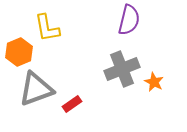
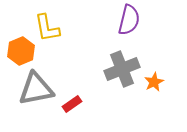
orange hexagon: moved 2 px right, 1 px up
orange star: rotated 18 degrees clockwise
gray triangle: rotated 9 degrees clockwise
